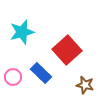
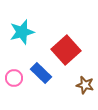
red square: moved 1 px left
pink circle: moved 1 px right, 1 px down
